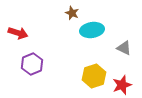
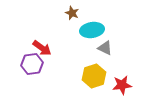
red arrow: moved 24 px right, 15 px down; rotated 18 degrees clockwise
gray triangle: moved 19 px left
purple hexagon: rotated 15 degrees clockwise
red star: rotated 12 degrees clockwise
